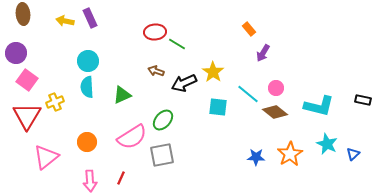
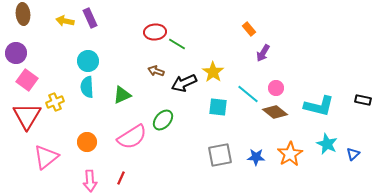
gray square: moved 58 px right
